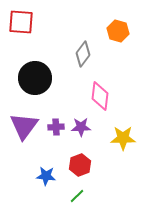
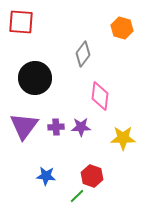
orange hexagon: moved 4 px right, 3 px up
red hexagon: moved 12 px right, 11 px down; rotated 20 degrees counterclockwise
